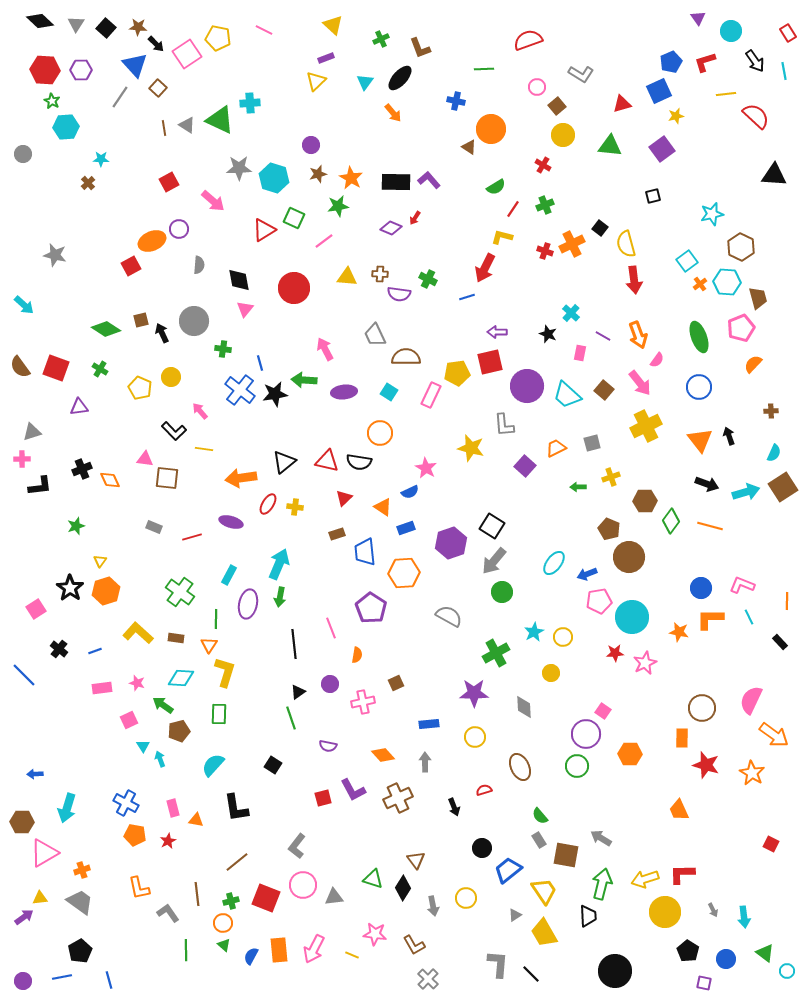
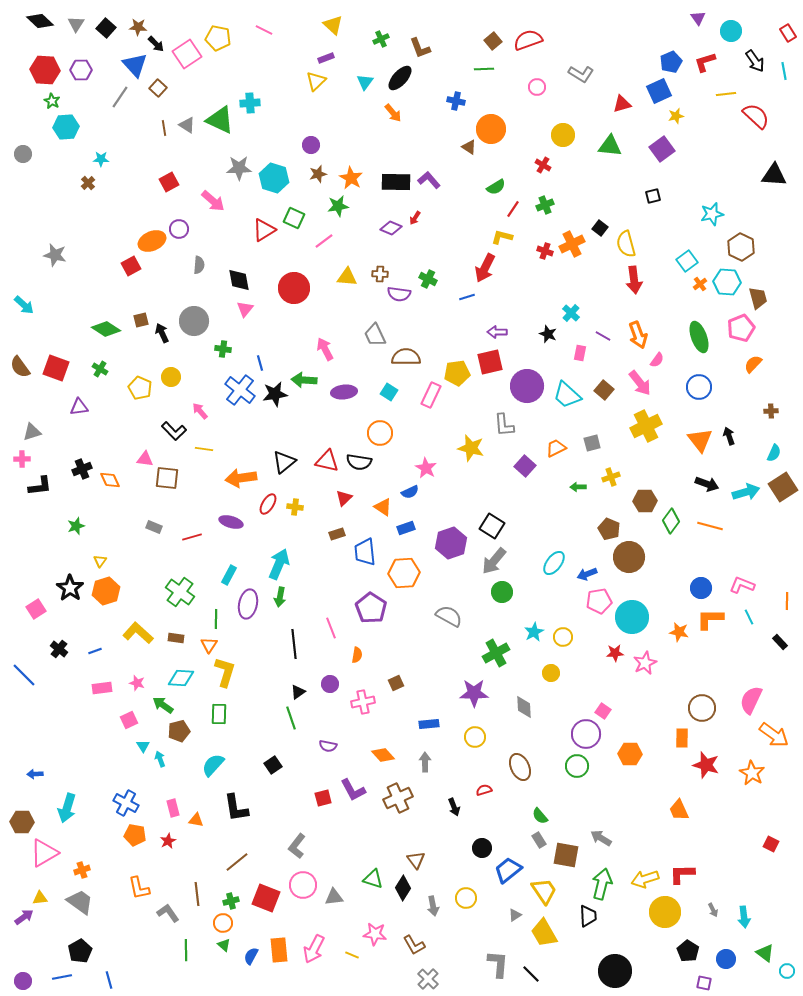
brown square at (557, 106): moved 64 px left, 65 px up
black square at (273, 765): rotated 24 degrees clockwise
